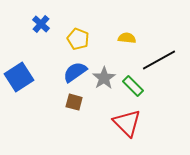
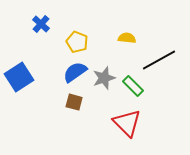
yellow pentagon: moved 1 px left, 3 px down
gray star: rotated 15 degrees clockwise
